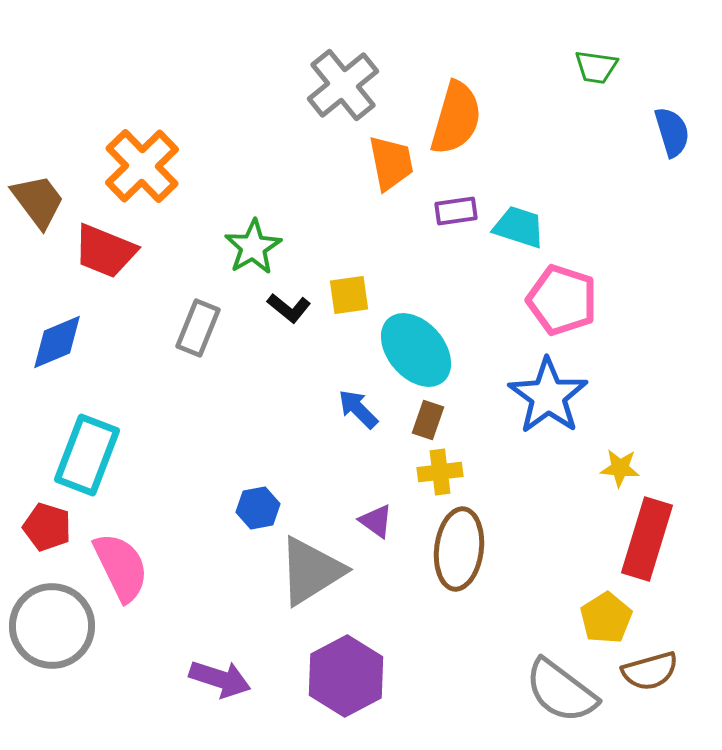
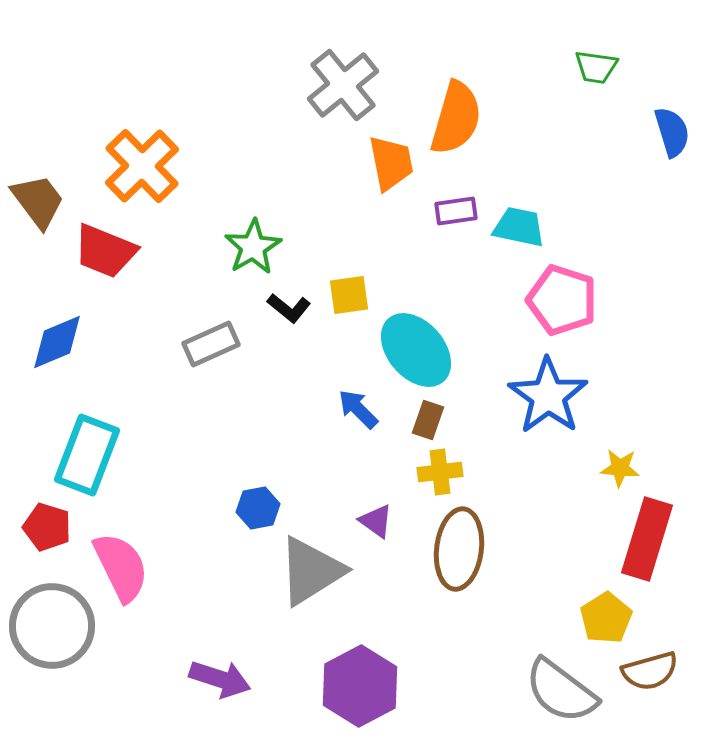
cyan trapezoid: rotated 6 degrees counterclockwise
gray rectangle: moved 13 px right, 16 px down; rotated 44 degrees clockwise
purple hexagon: moved 14 px right, 10 px down
